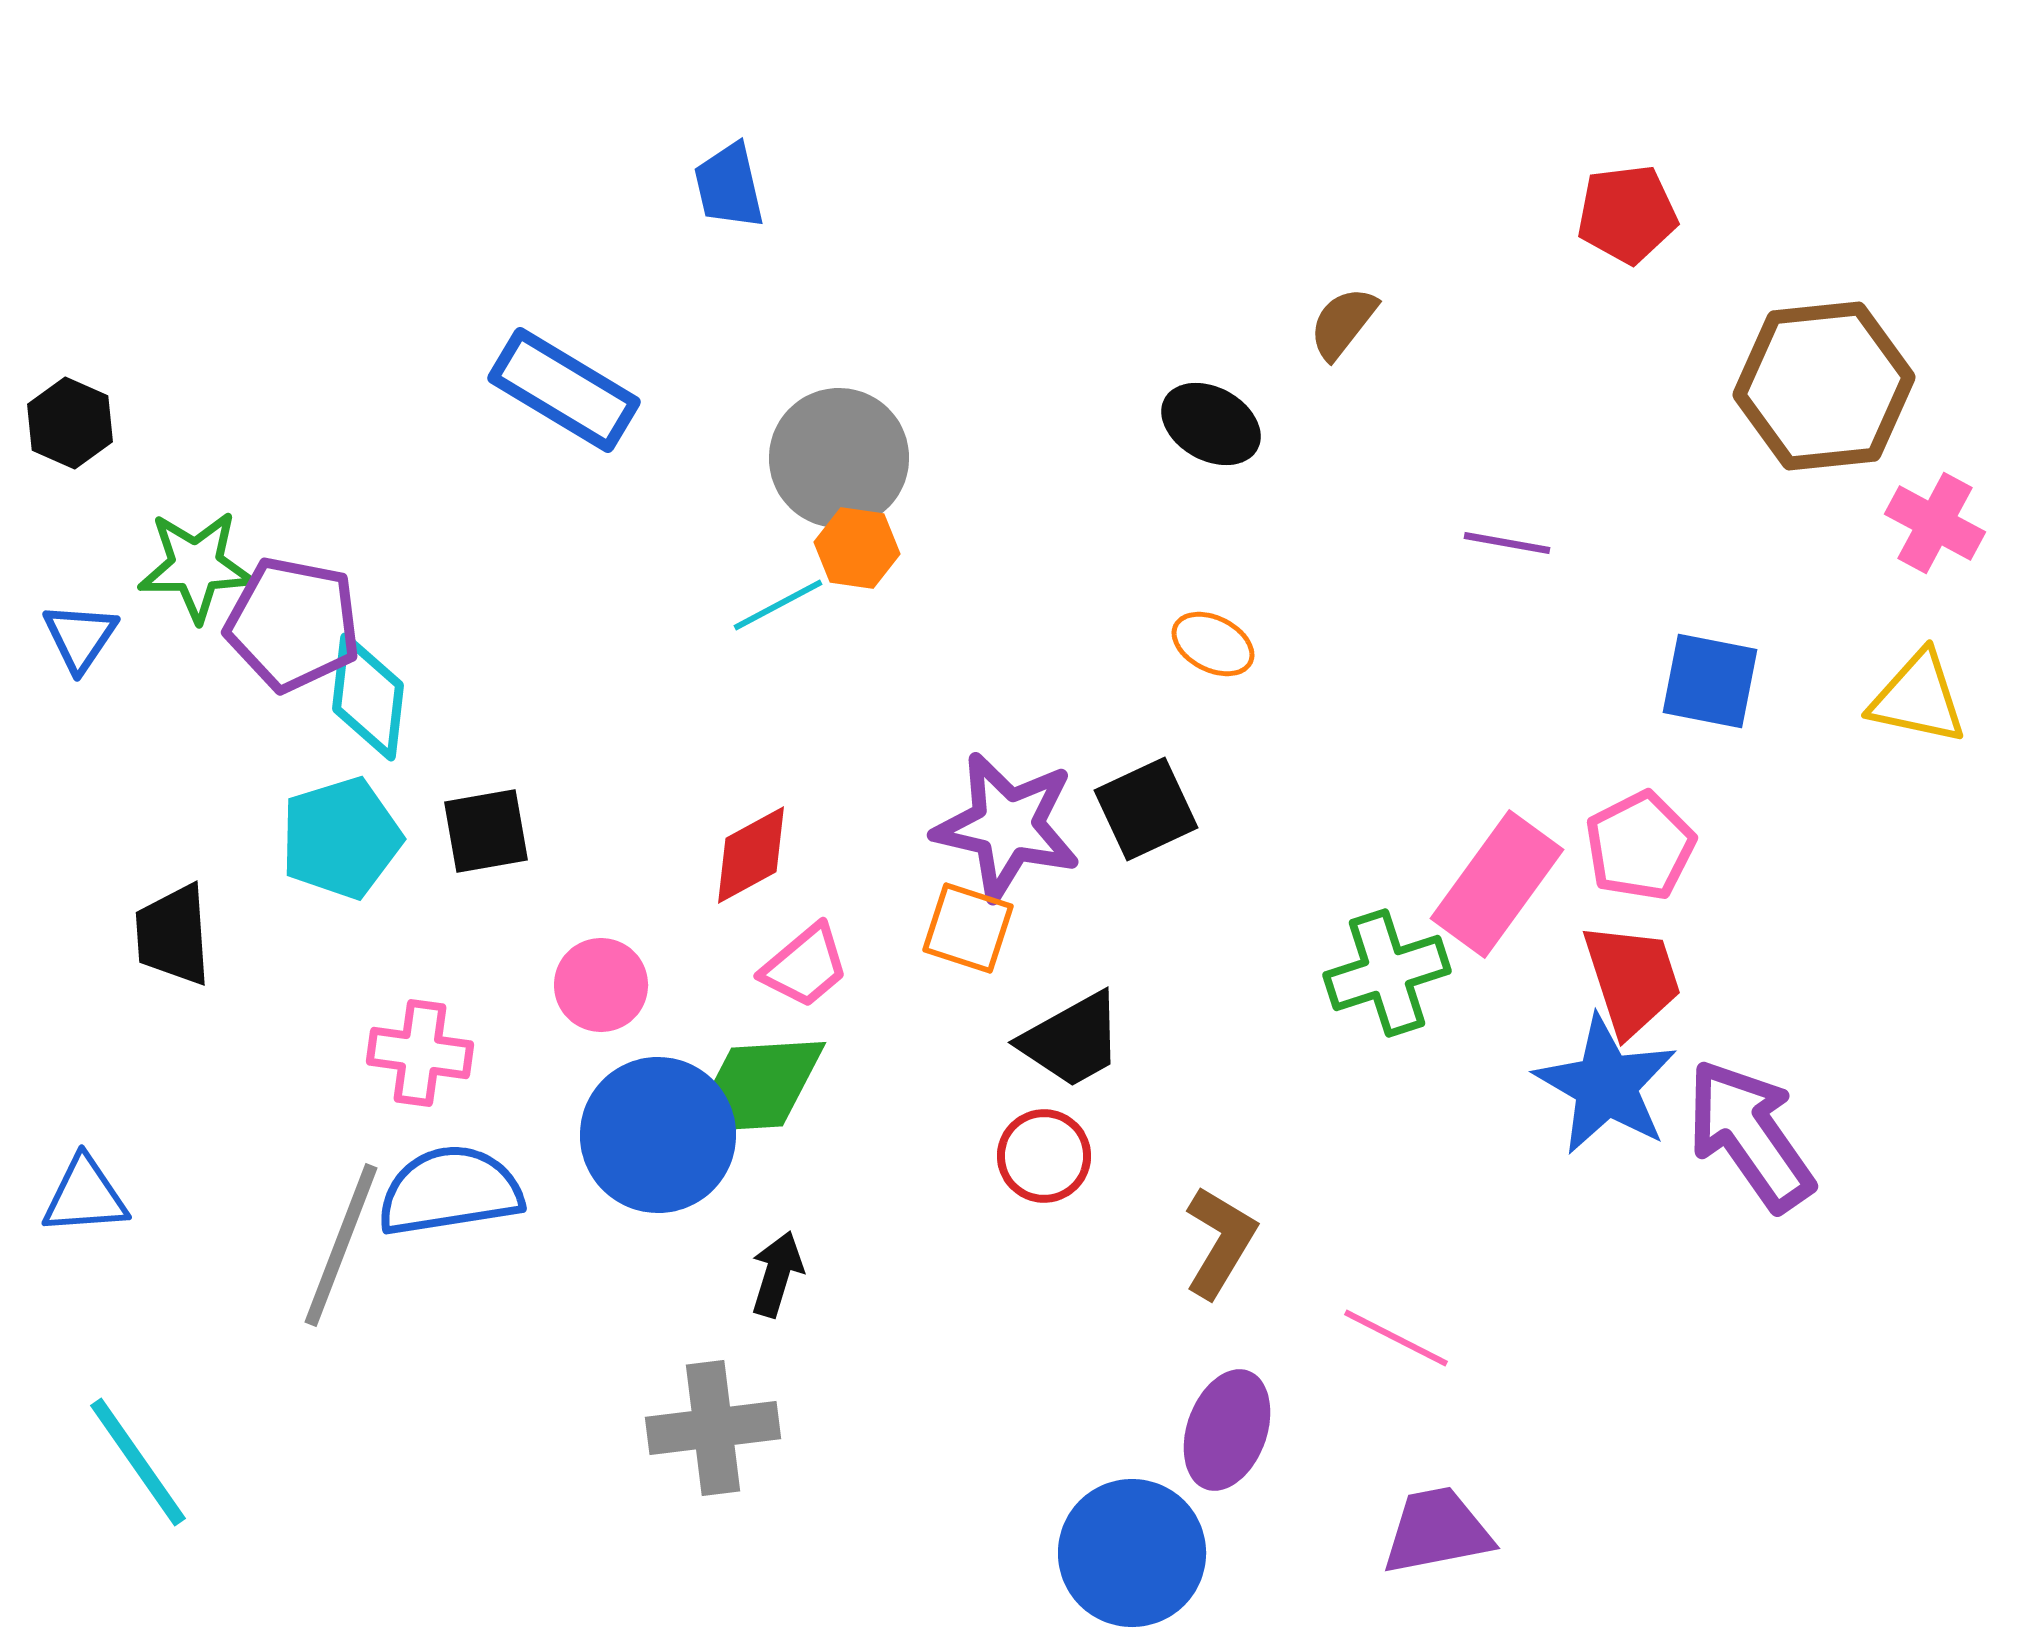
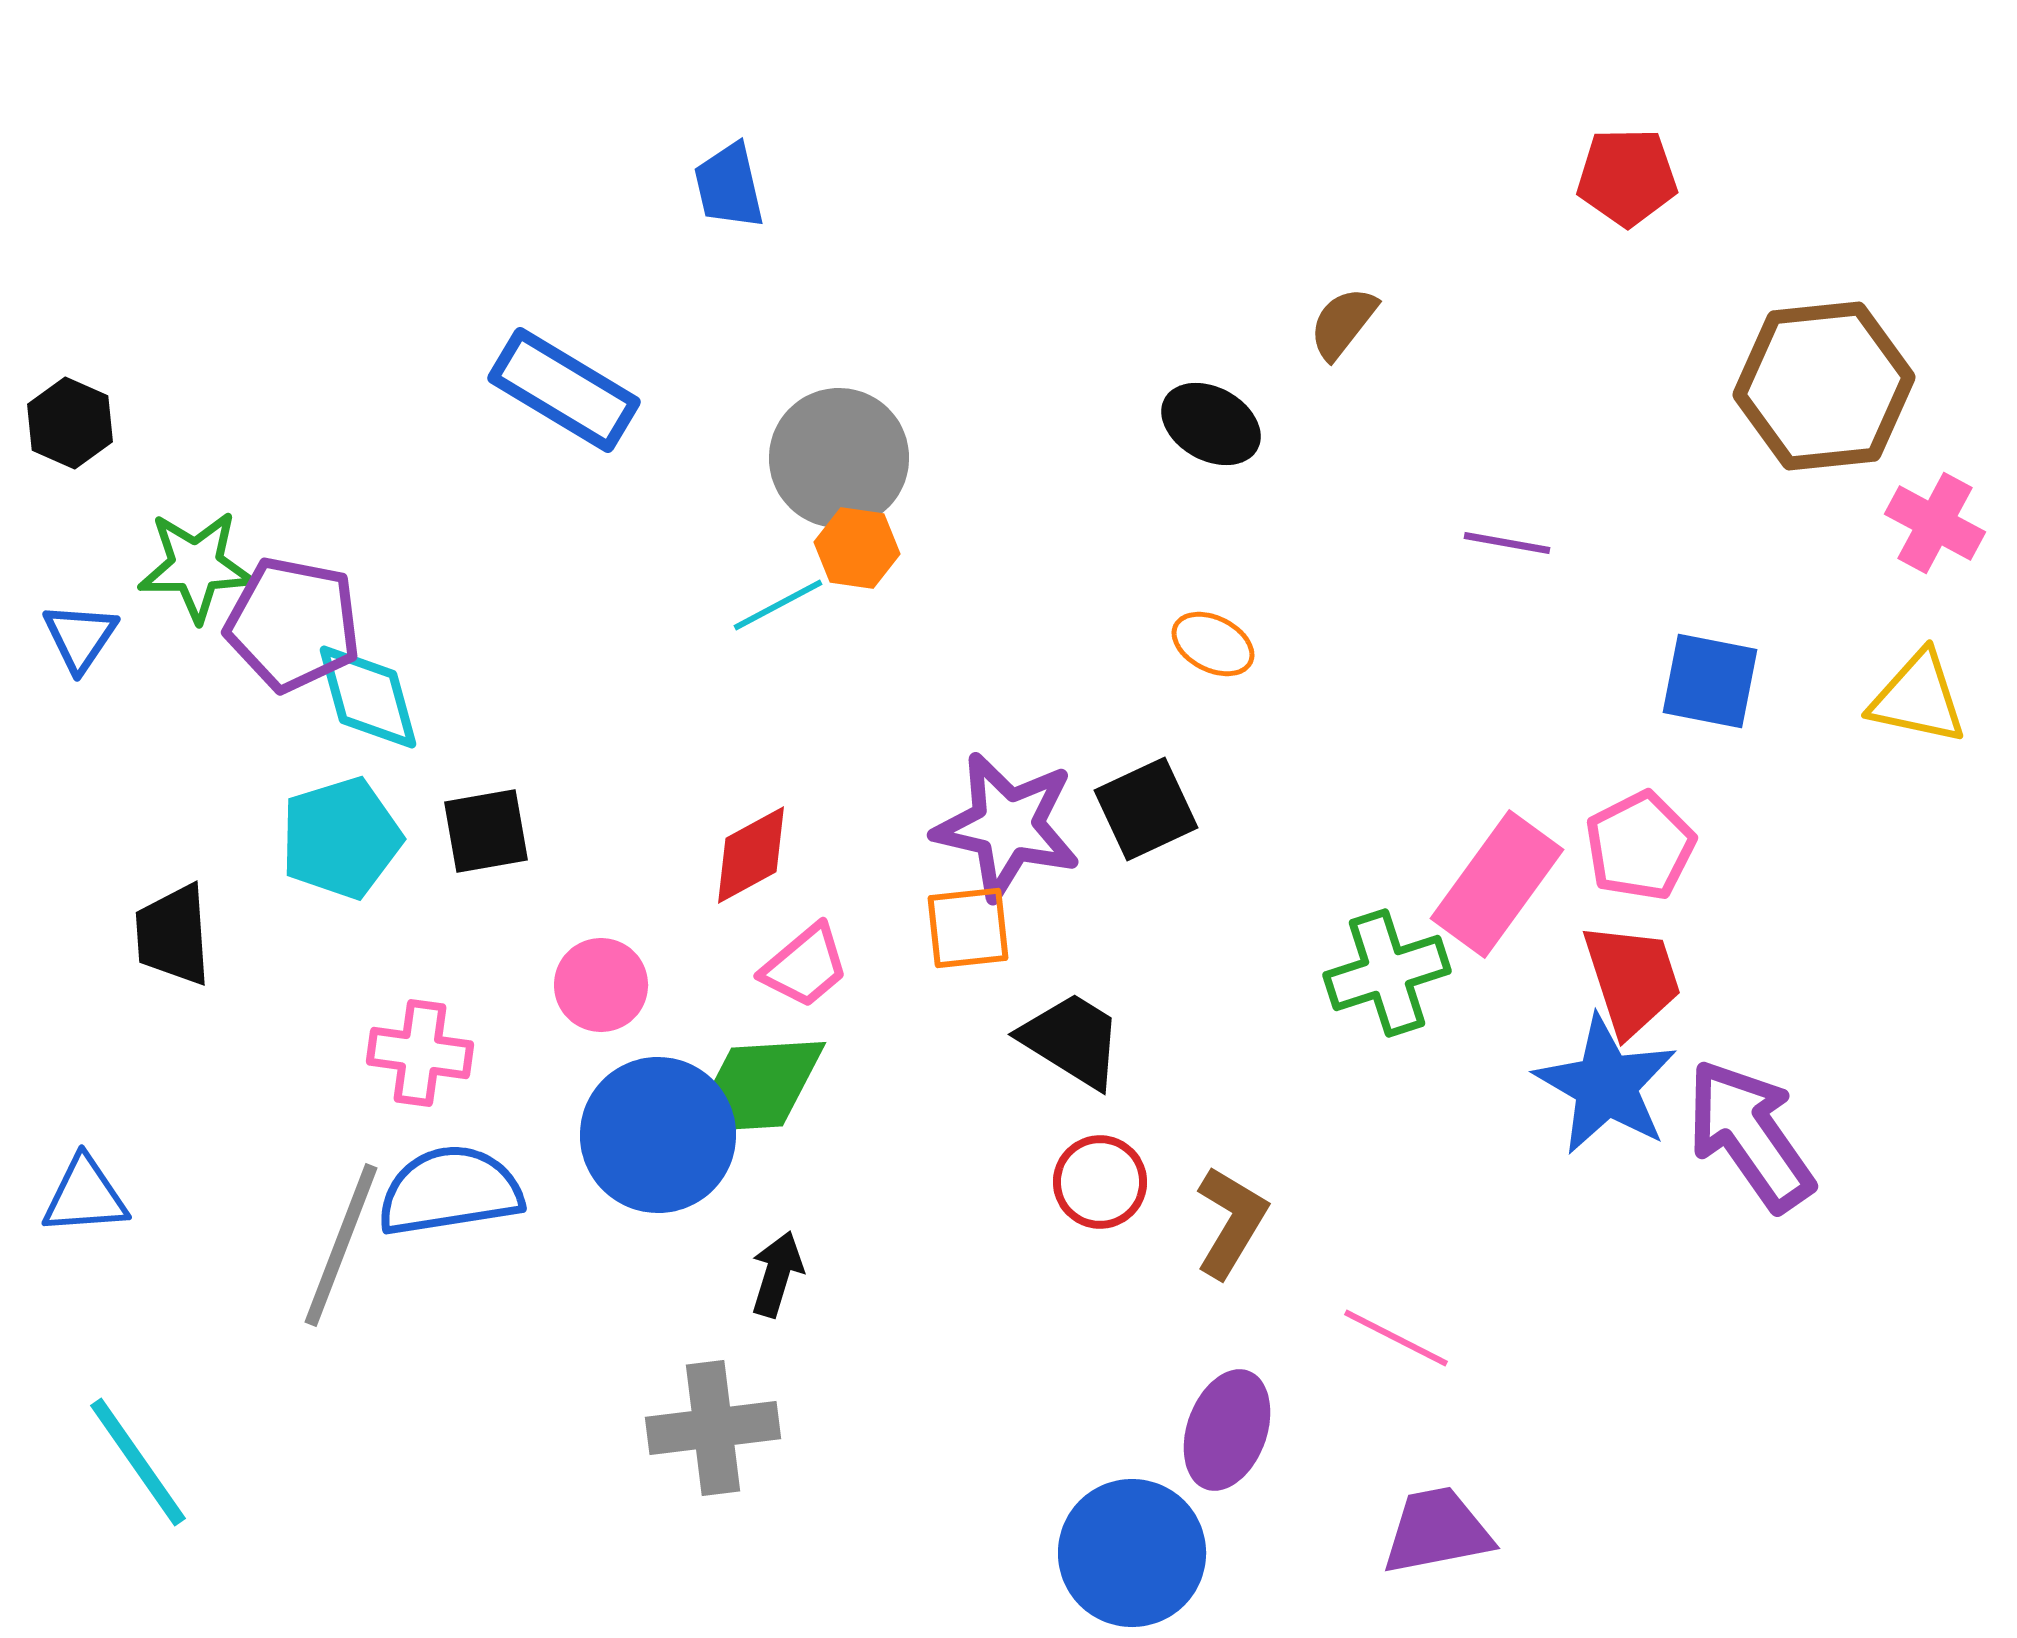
red pentagon at (1627, 214): moved 37 px up; rotated 6 degrees clockwise
cyan diamond at (368, 697): rotated 22 degrees counterclockwise
orange square at (968, 928): rotated 24 degrees counterclockwise
black trapezoid at (1072, 1040): rotated 119 degrees counterclockwise
red circle at (1044, 1156): moved 56 px right, 26 px down
brown L-shape at (1220, 1242): moved 11 px right, 20 px up
